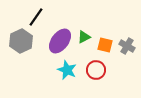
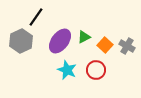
orange square: rotated 28 degrees clockwise
